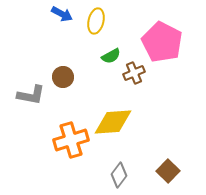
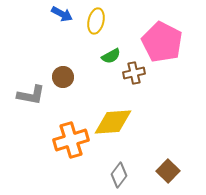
brown cross: rotated 10 degrees clockwise
